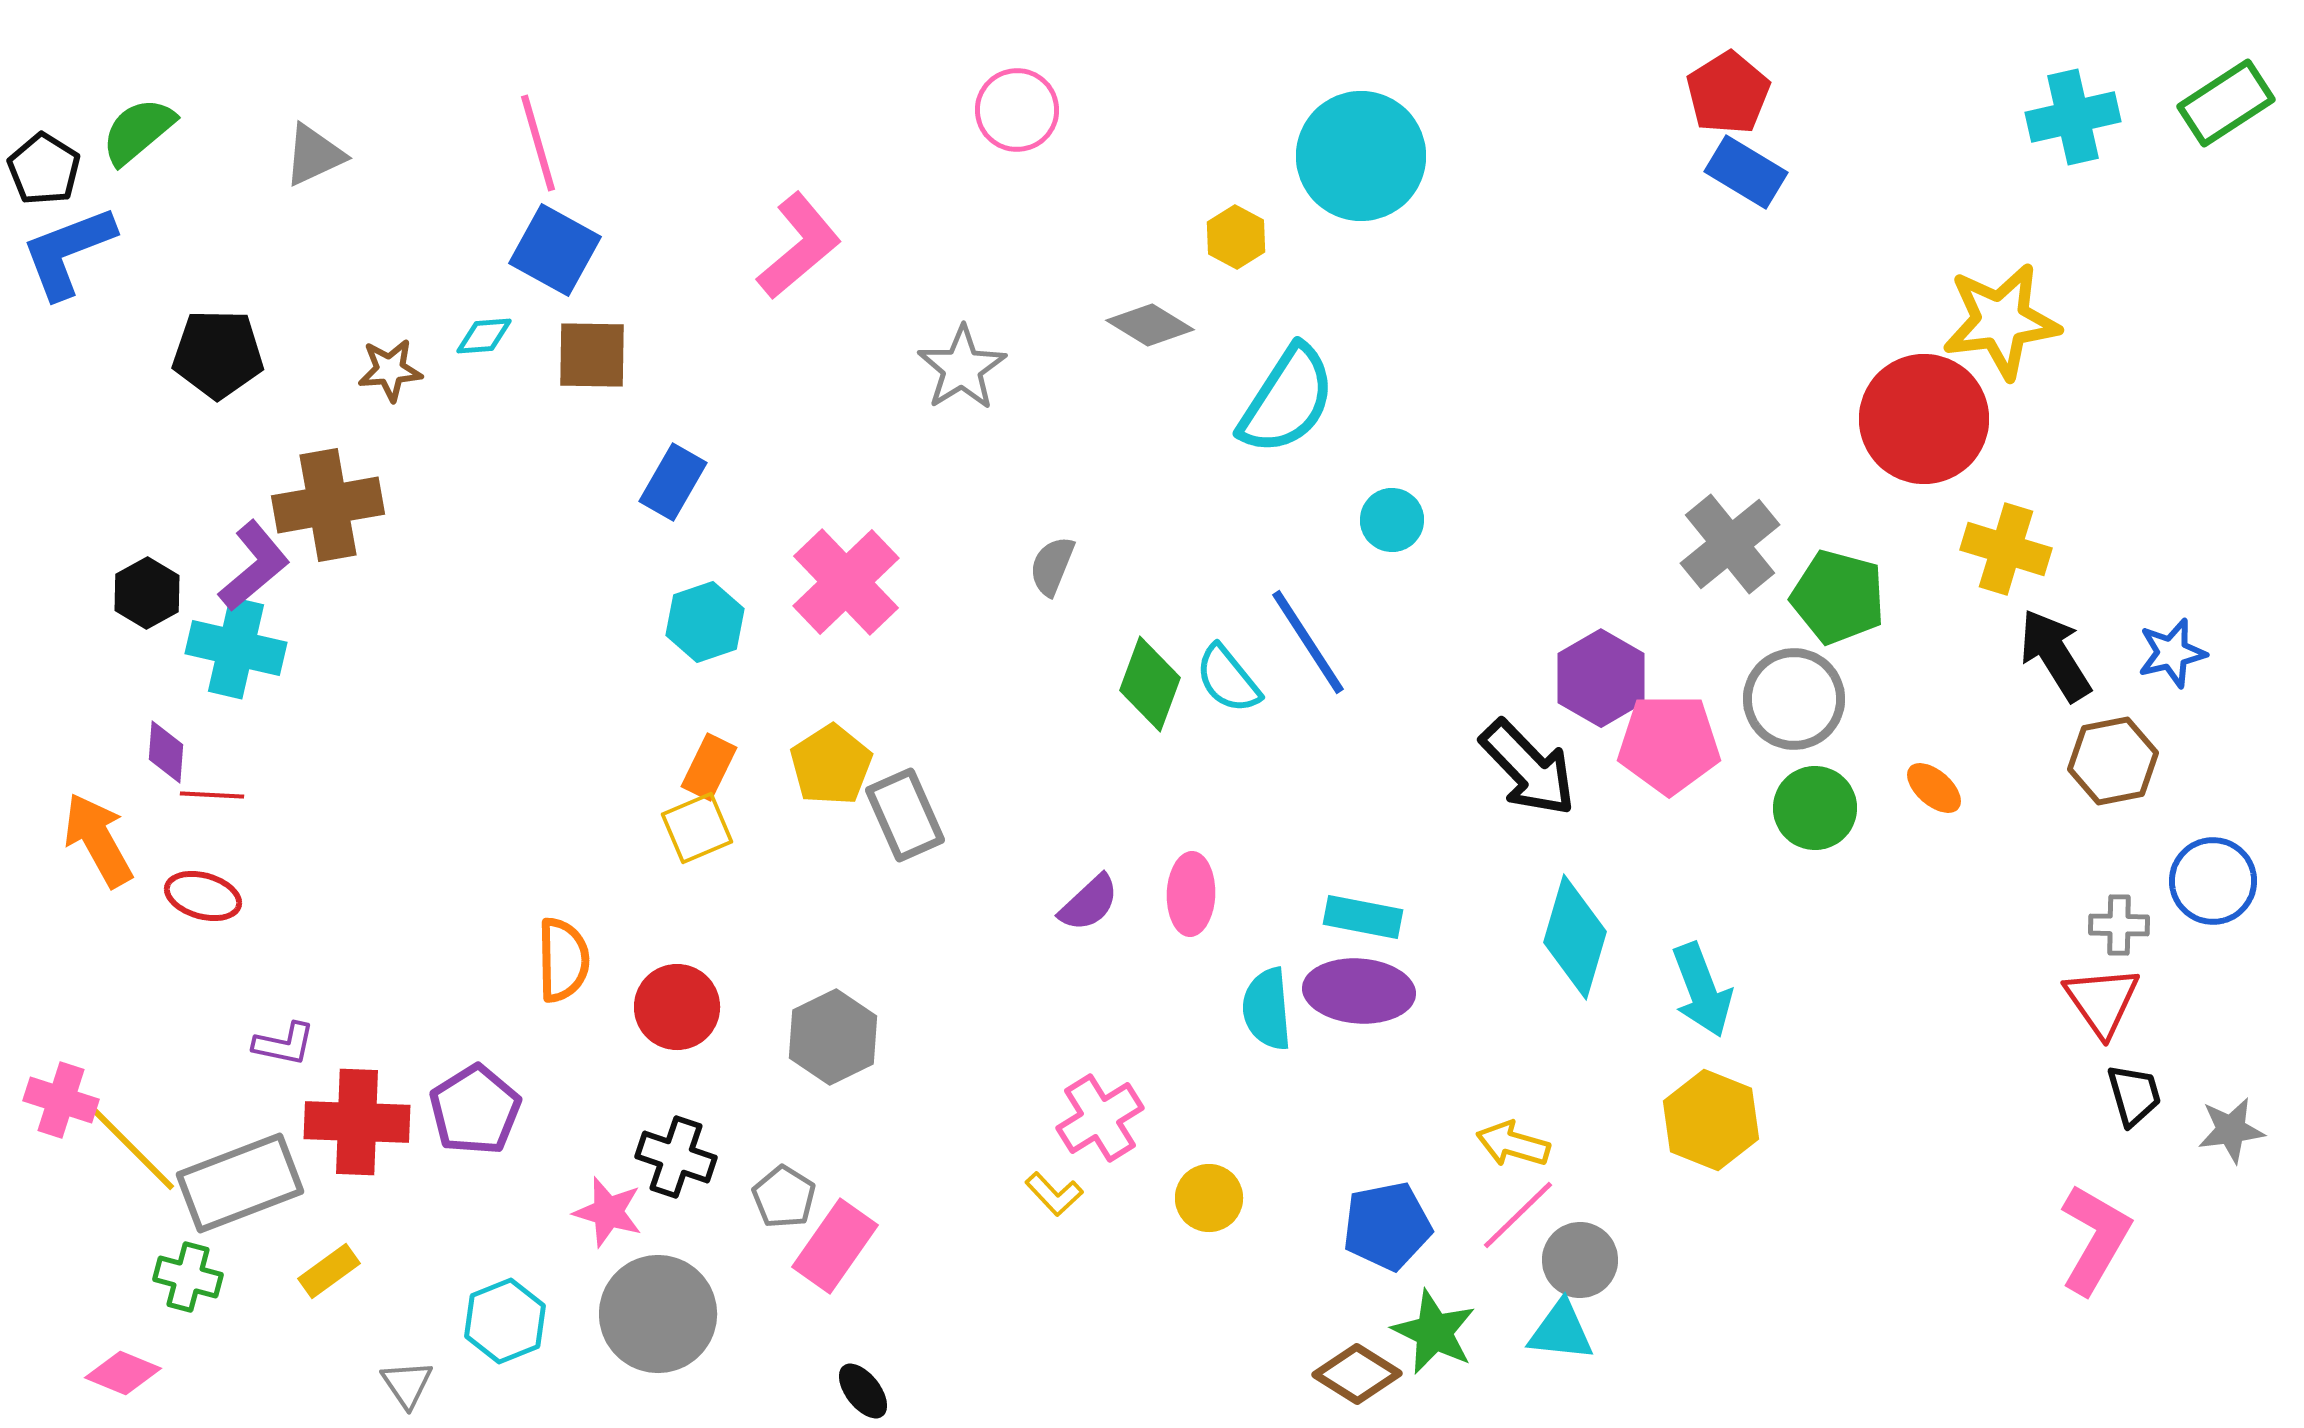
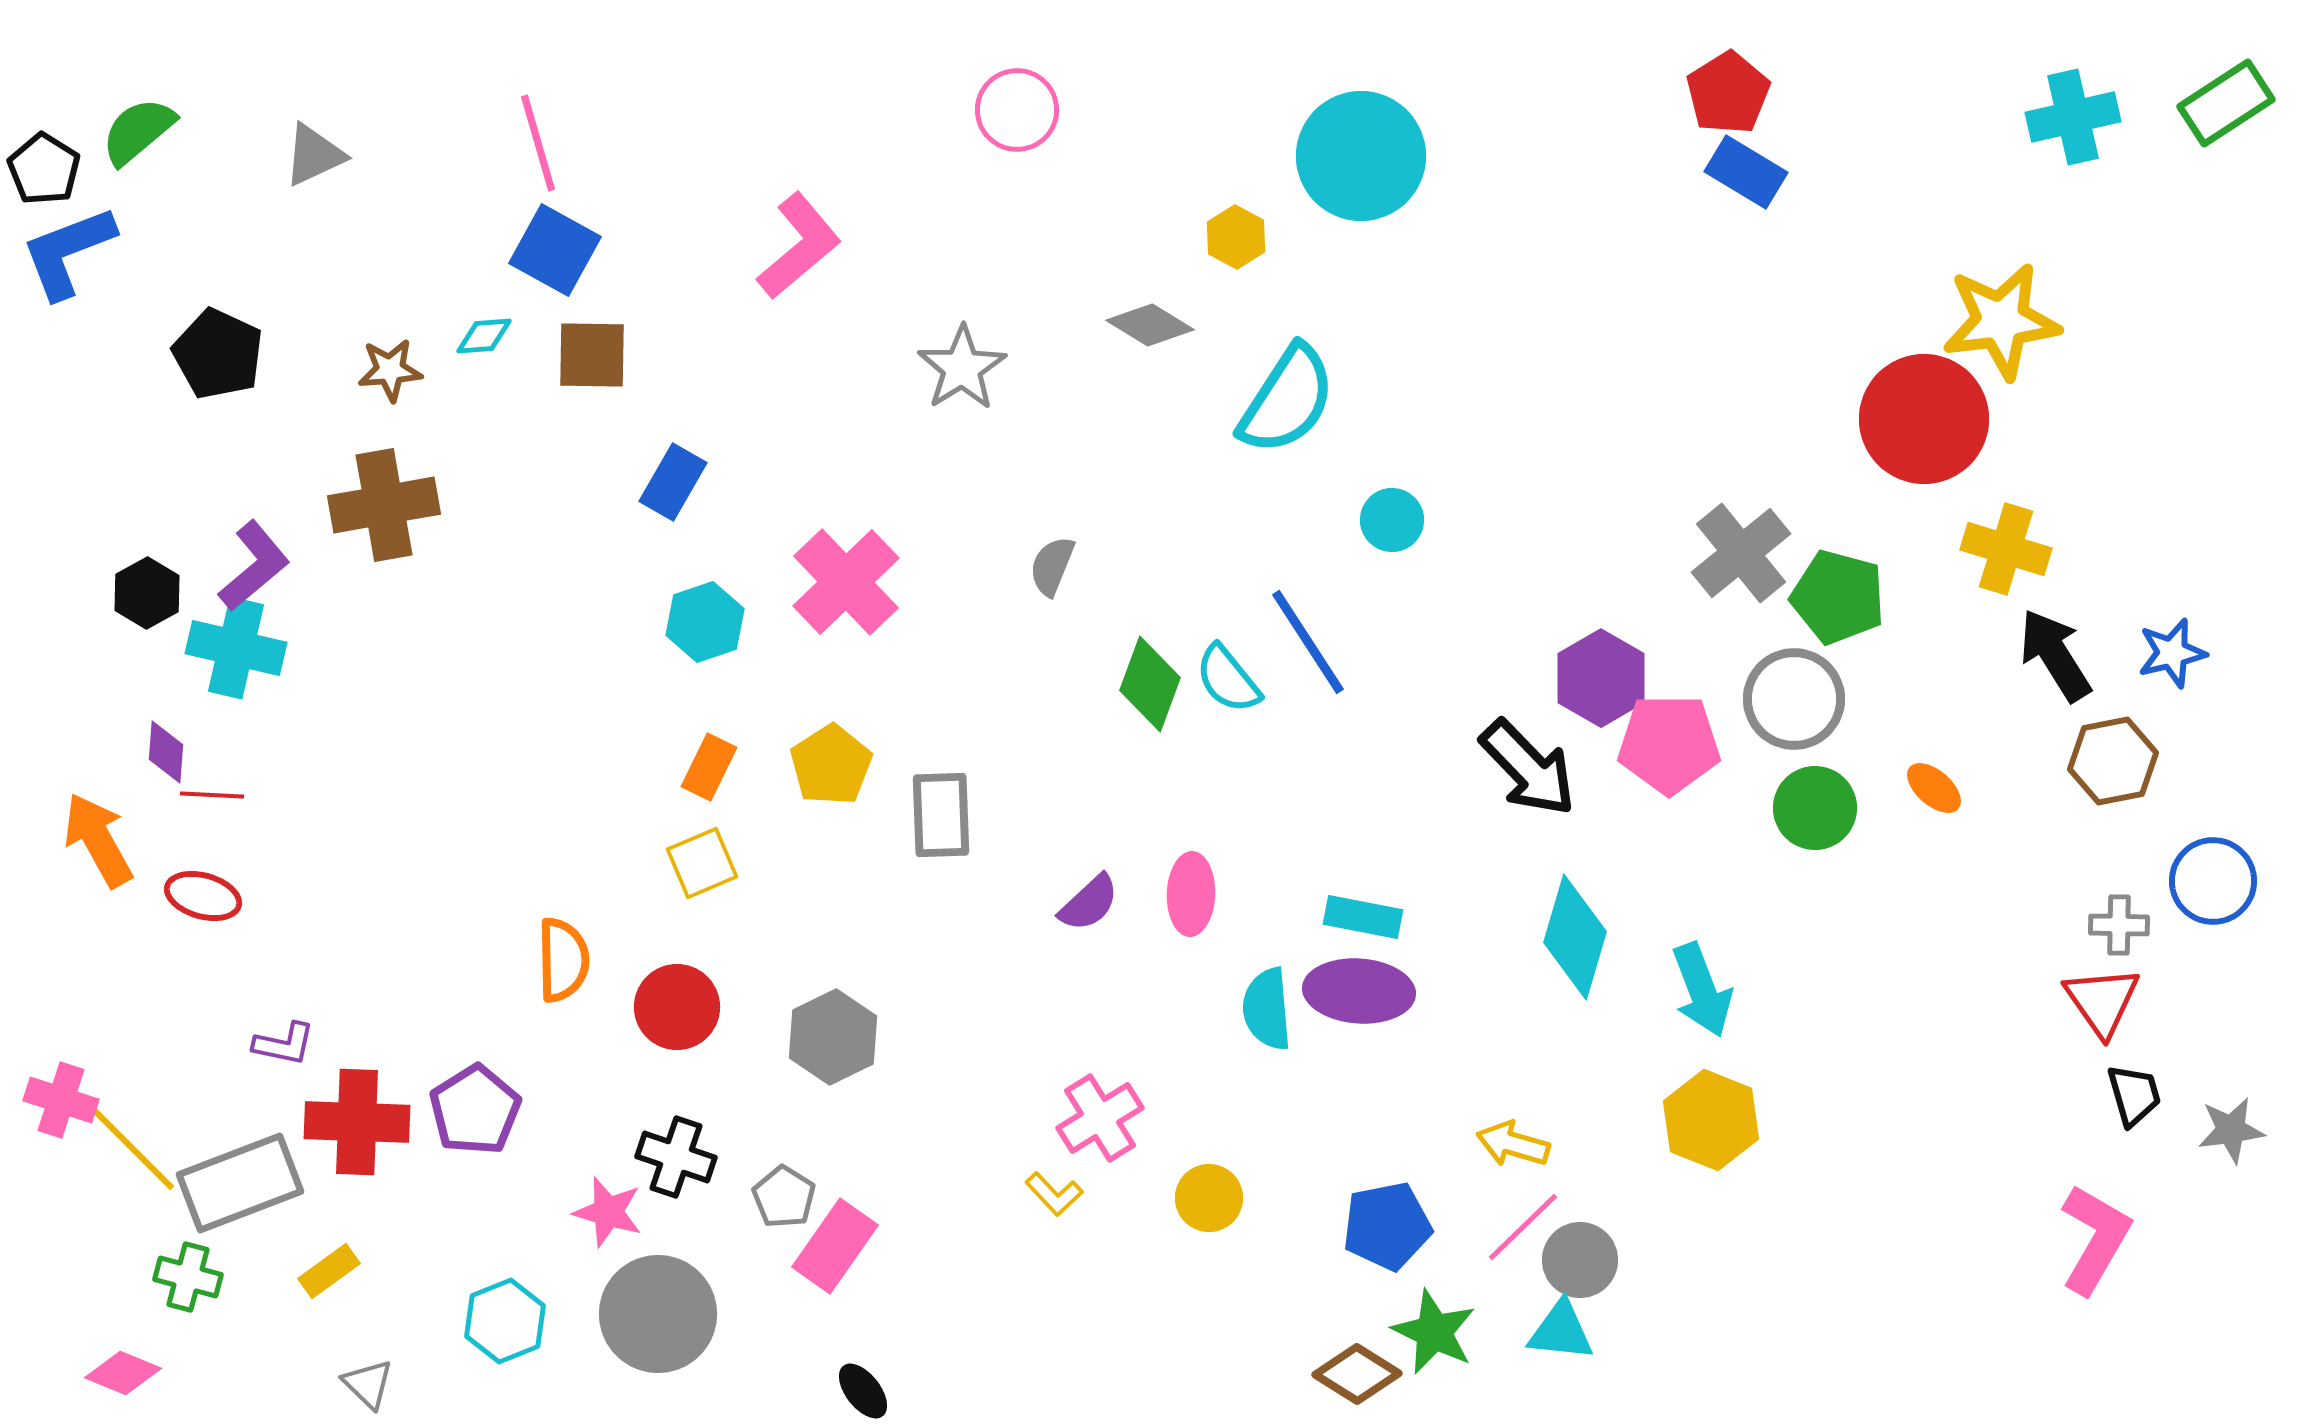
black pentagon at (218, 354): rotated 24 degrees clockwise
brown cross at (328, 505): moved 56 px right
gray cross at (1730, 544): moved 11 px right, 9 px down
gray rectangle at (905, 815): moved 36 px right; rotated 22 degrees clockwise
yellow square at (697, 828): moved 5 px right, 35 px down
pink line at (1518, 1215): moved 5 px right, 12 px down
gray triangle at (407, 1384): moved 39 px left; rotated 12 degrees counterclockwise
